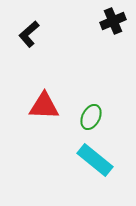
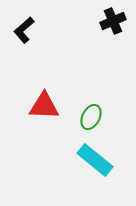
black L-shape: moved 5 px left, 4 px up
